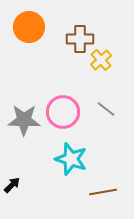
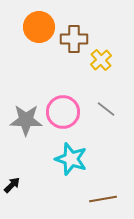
orange circle: moved 10 px right
brown cross: moved 6 px left
gray star: moved 2 px right
brown line: moved 7 px down
